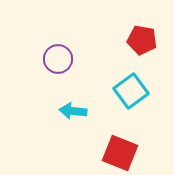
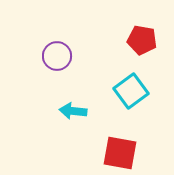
purple circle: moved 1 px left, 3 px up
red square: rotated 12 degrees counterclockwise
